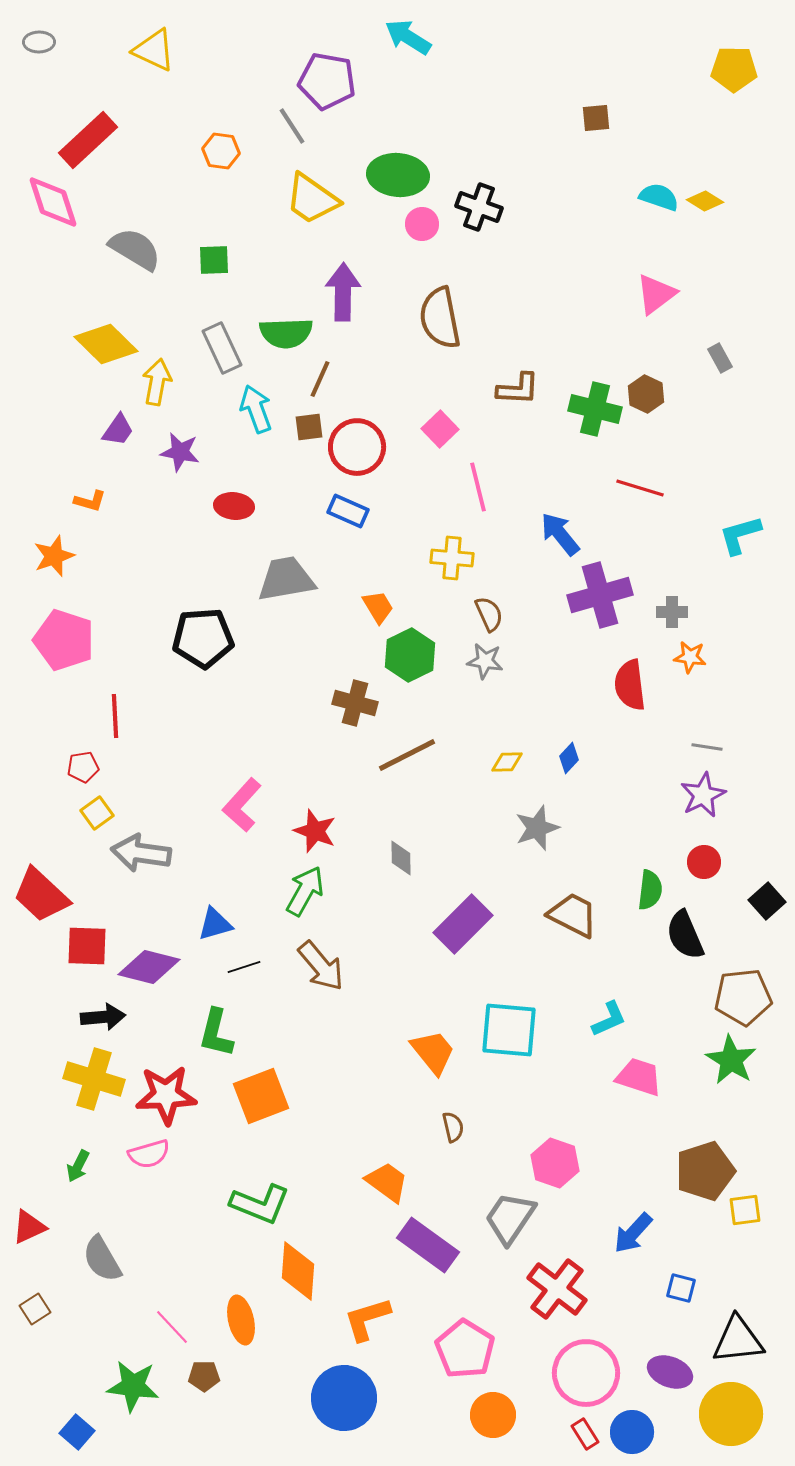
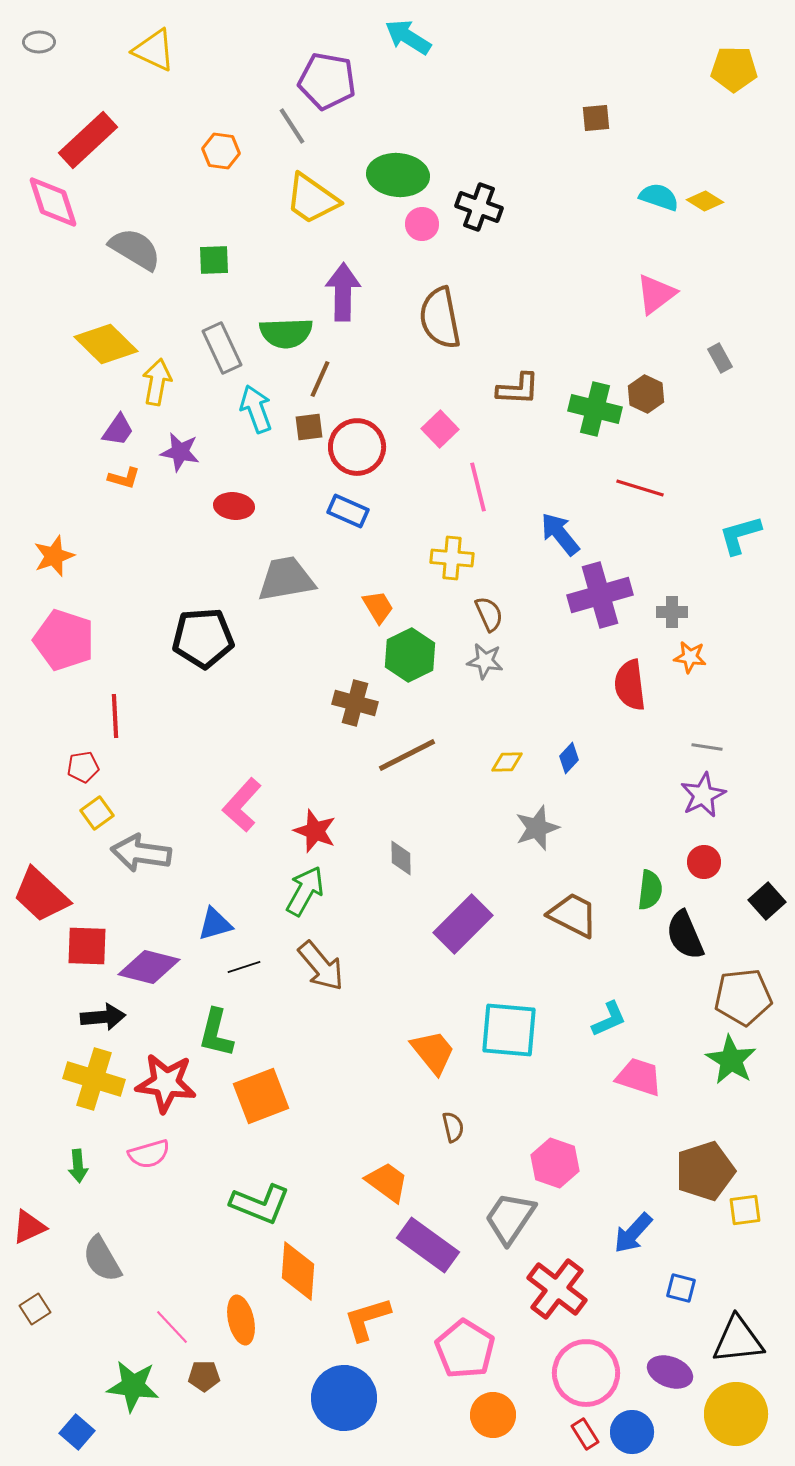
orange L-shape at (90, 501): moved 34 px right, 23 px up
red star at (166, 1095): moved 12 px up; rotated 10 degrees clockwise
green arrow at (78, 1166): rotated 32 degrees counterclockwise
yellow circle at (731, 1414): moved 5 px right
